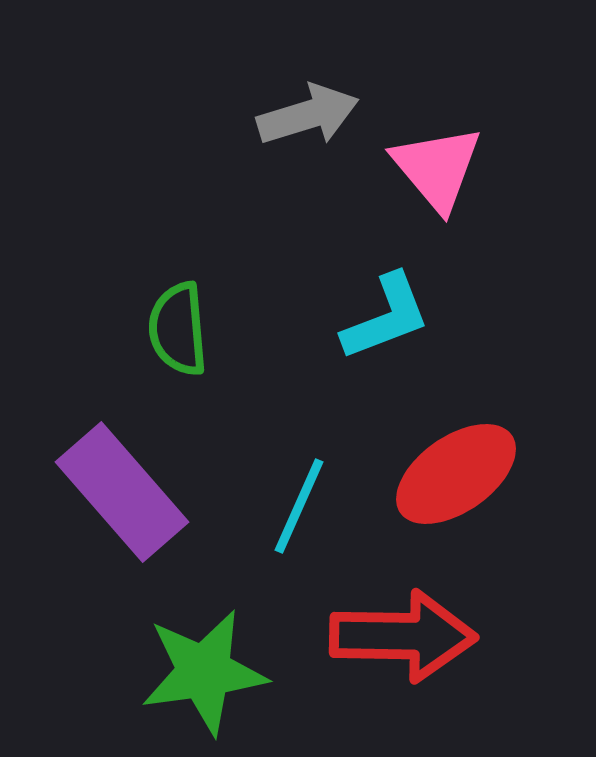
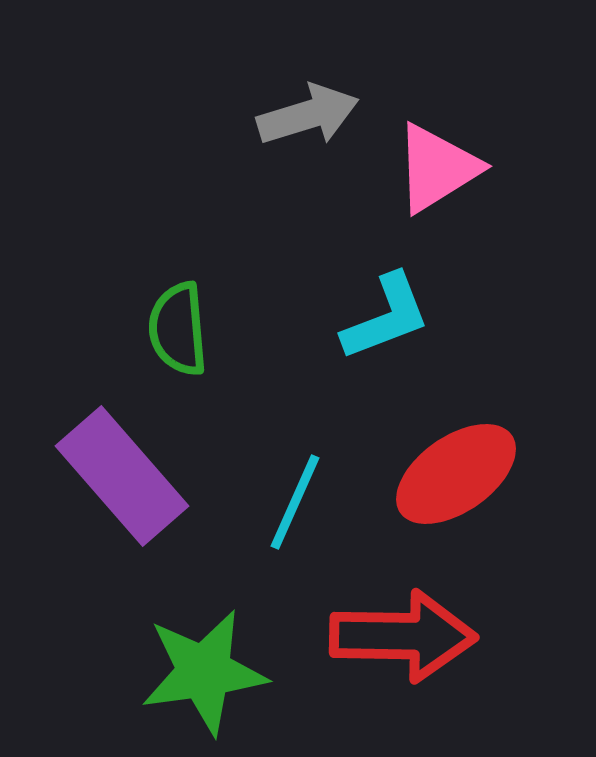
pink triangle: rotated 38 degrees clockwise
purple rectangle: moved 16 px up
cyan line: moved 4 px left, 4 px up
